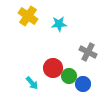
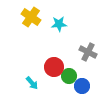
yellow cross: moved 3 px right, 1 px down
red circle: moved 1 px right, 1 px up
blue circle: moved 1 px left, 2 px down
